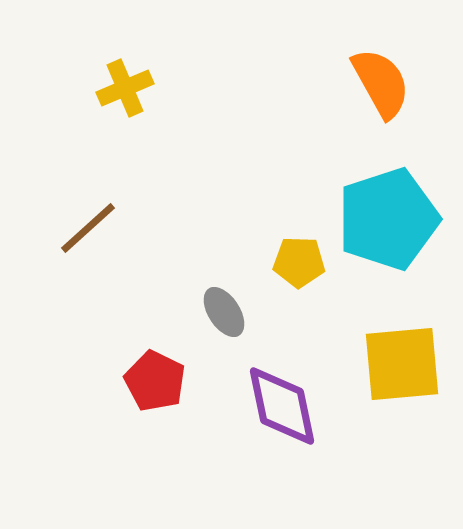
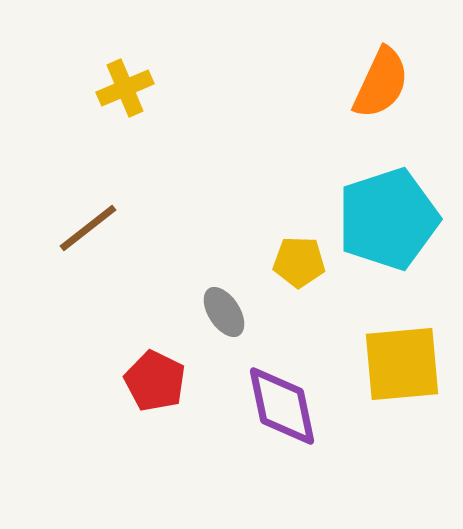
orange semicircle: rotated 54 degrees clockwise
brown line: rotated 4 degrees clockwise
